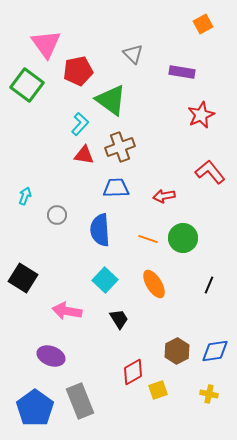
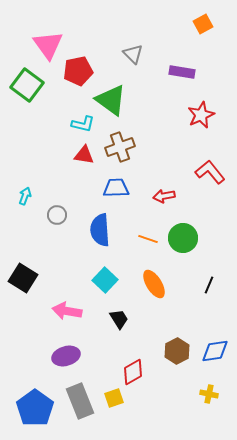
pink triangle: moved 2 px right, 1 px down
cyan L-shape: moved 3 px right; rotated 60 degrees clockwise
purple ellipse: moved 15 px right; rotated 36 degrees counterclockwise
yellow square: moved 44 px left, 8 px down
